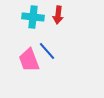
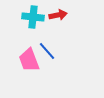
red arrow: rotated 108 degrees counterclockwise
